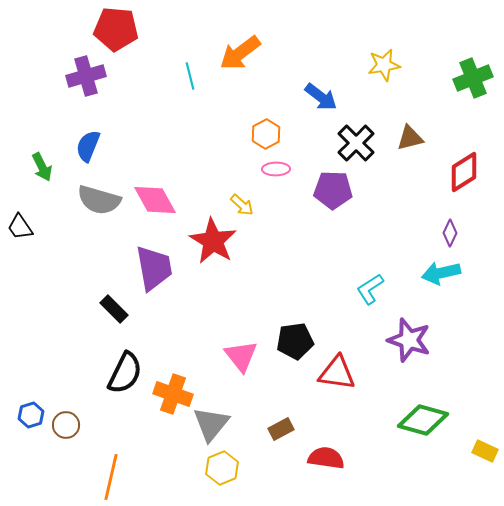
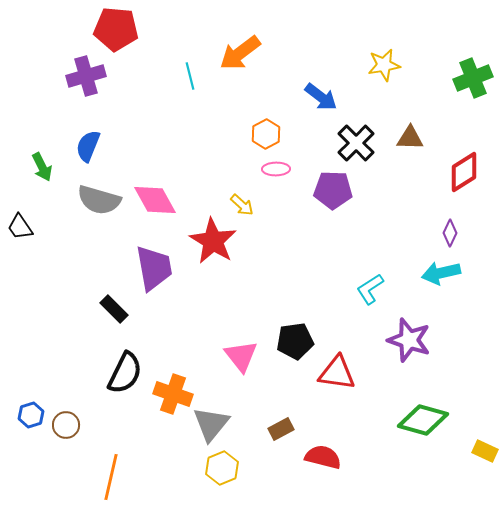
brown triangle: rotated 16 degrees clockwise
red semicircle: moved 3 px left, 1 px up; rotated 6 degrees clockwise
